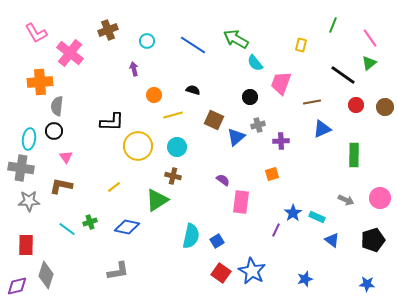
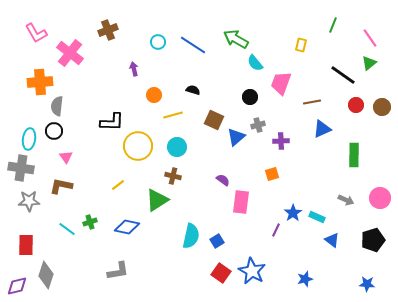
cyan circle at (147, 41): moved 11 px right, 1 px down
brown circle at (385, 107): moved 3 px left
yellow line at (114, 187): moved 4 px right, 2 px up
